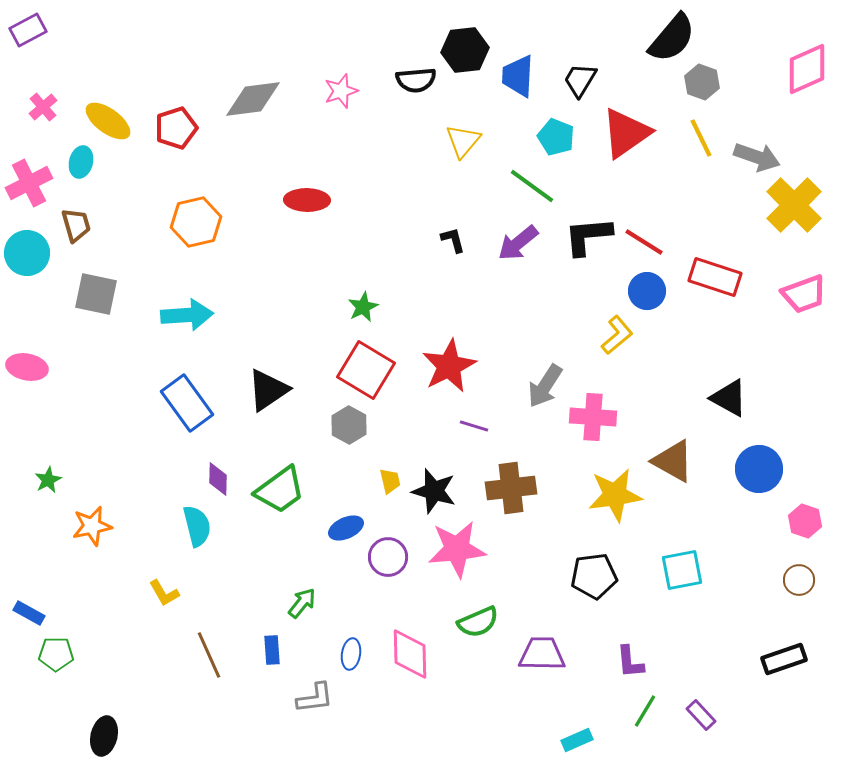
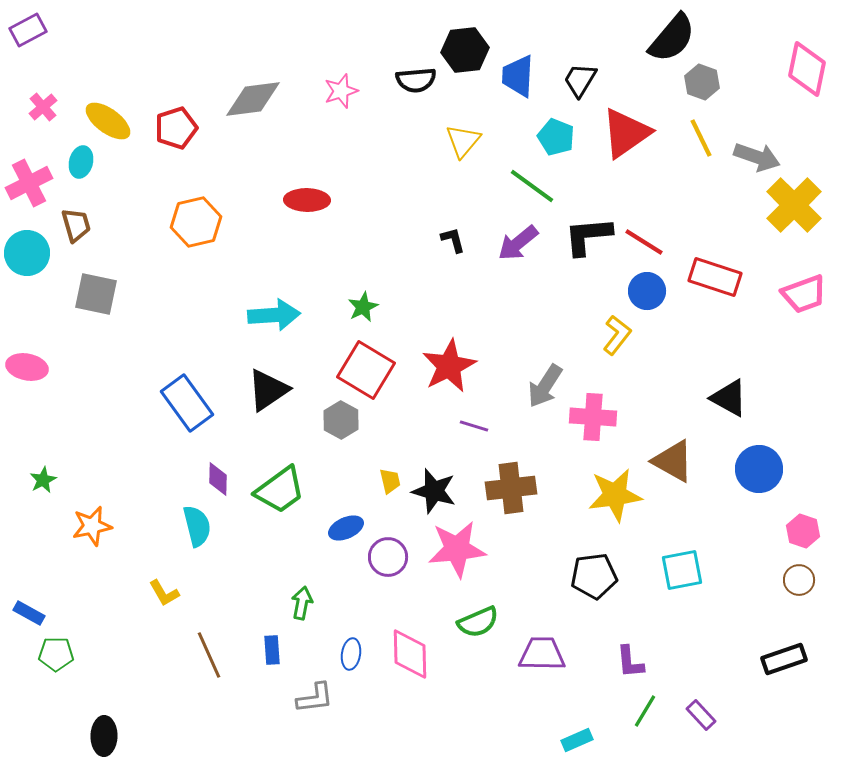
pink diamond at (807, 69): rotated 54 degrees counterclockwise
cyan arrow at (187, 315): moved 87 px right
yellow L-shape at (617, 335): rotated 12 degrees counterclockwise
gray hexagon at (349, 425): moved 8 px left, 5 px up
green star at (48, 480): moved 5 px left
pink hexagon at (805, 521): moved 2 px left, 10 px down
green arrow at (302, 603): rotated 28 degrees counterclockwise
black ellipse at (104, 736): rotated 12 degrees counterclockwise
